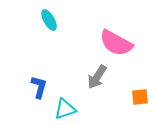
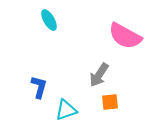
pink semicircle: moved 9 px right, 7 px up
gray arrow: moved 2 px right, 2 px up
orange square: moved 30 px left, 5 px down
cyan triangle: moved 1 px right, 1 px down
